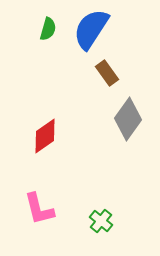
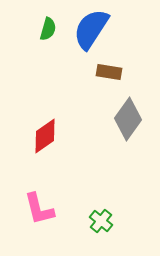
brown rectangle: moved 2 px right, 1 px up; rotated 45 degrees counterclockwise
